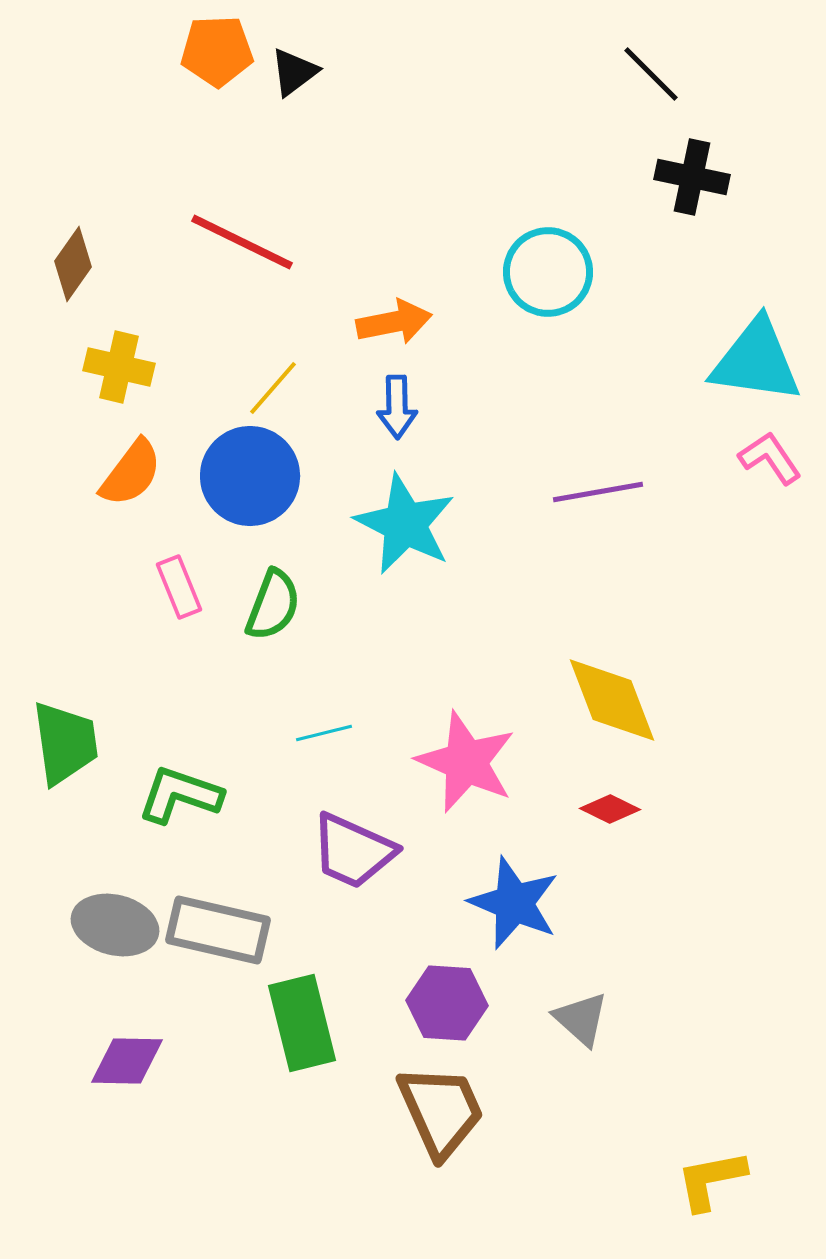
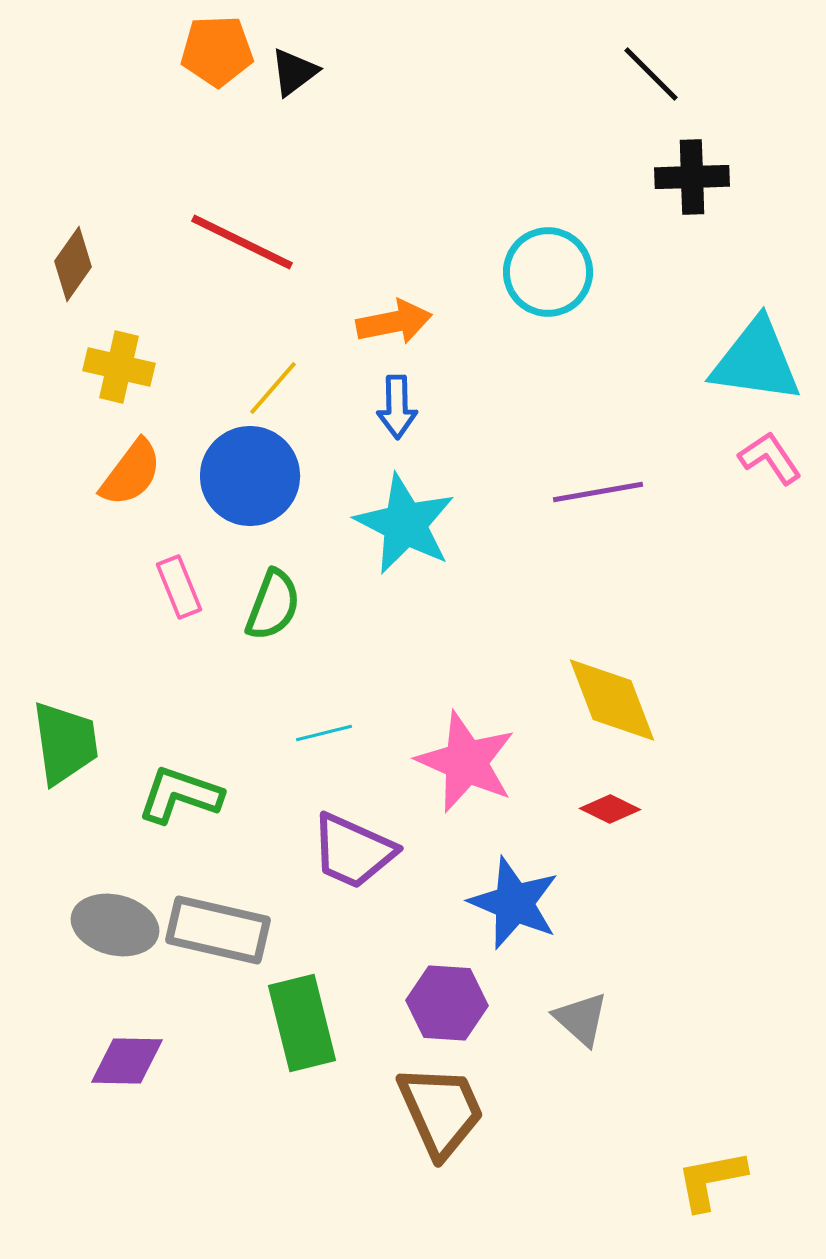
black cross: rotated 14 degrees counterclockwise
